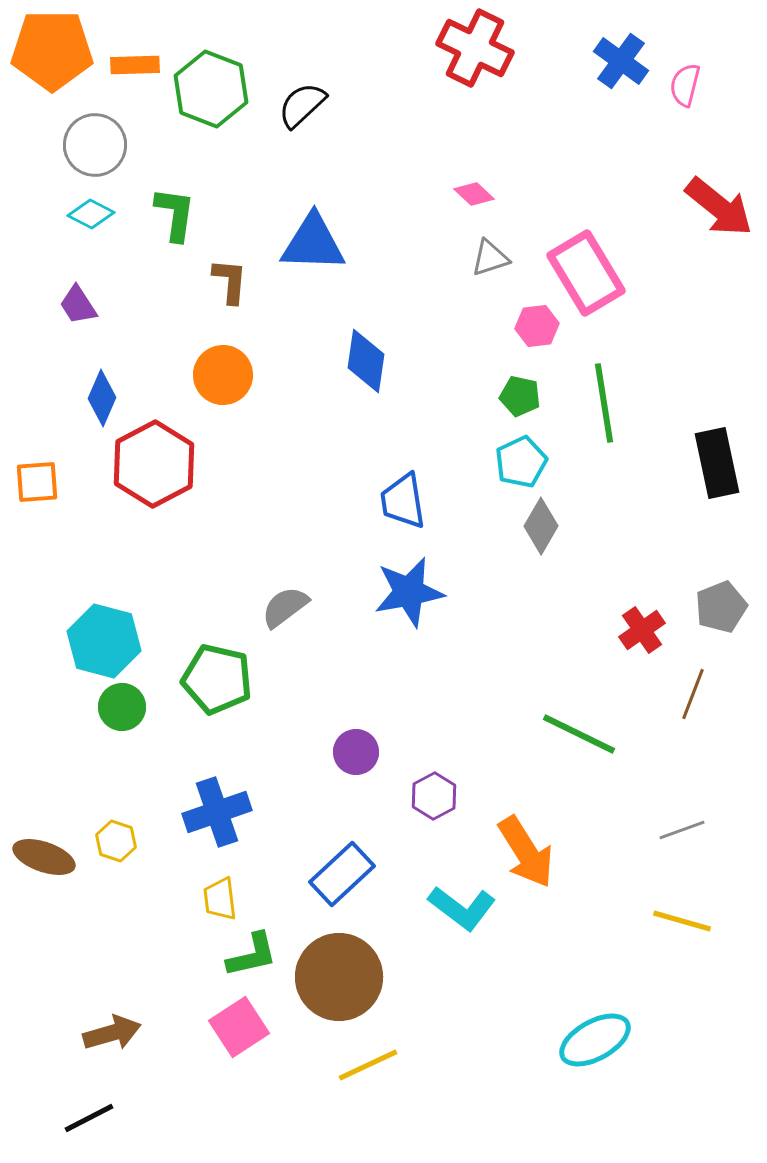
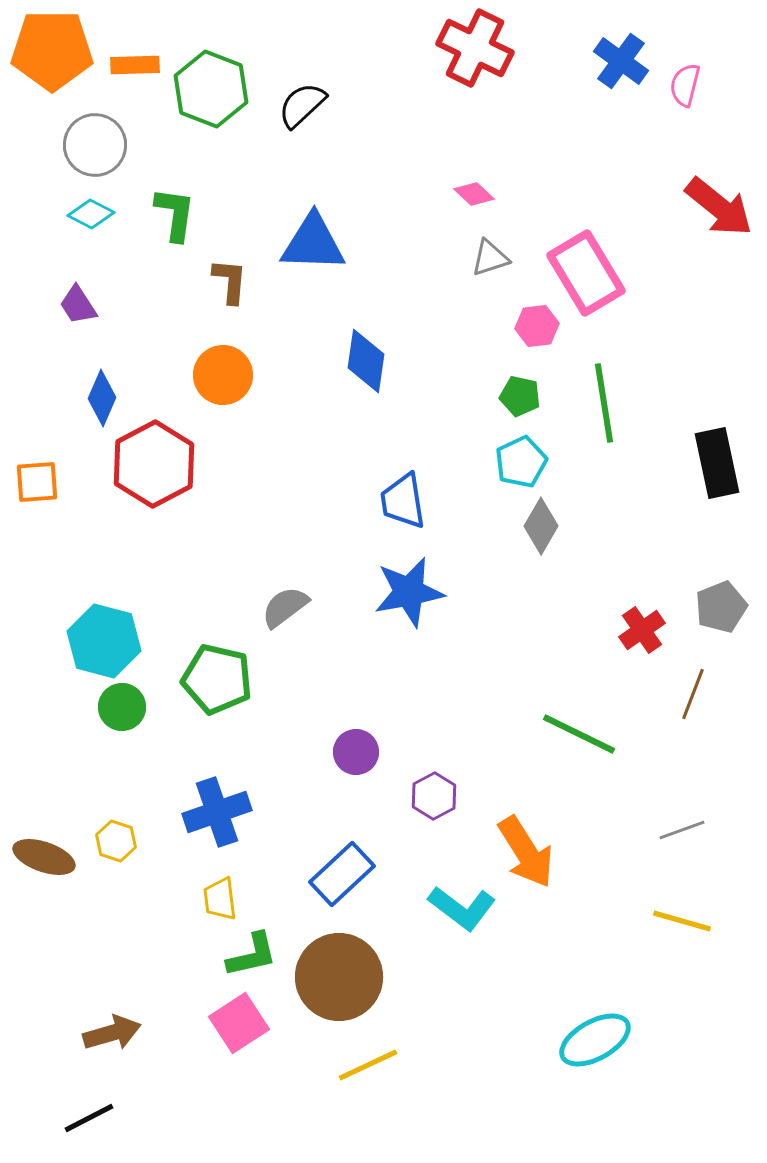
pink square at (239, 1027): moved 4 px up
